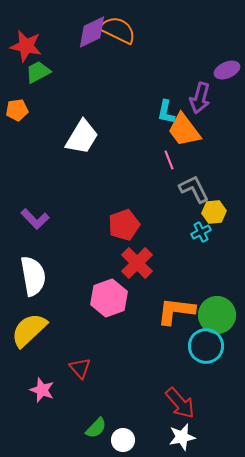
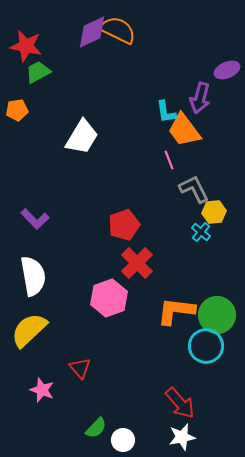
cyan L-shape: rotated 20 degrees counterclockwise
cyan cross: rotated 24 degrees counterclockwise
